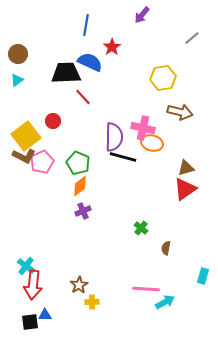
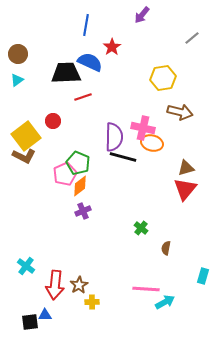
red line: rotated 66 degrees counterclockwise
pink pentagon: moved 23 px right, 12 px down
red triangle: rotated 15 degrees counterclockwise
red arrow: moved 22 px right
